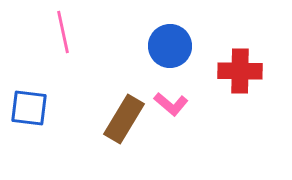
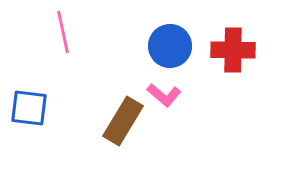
red cross: moved 7 px left, 21 px up
pink L-shape: moved 7 px left, 9 px up
brown rectangle: moved 1 px left, 2 px down
